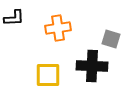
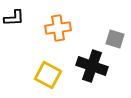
gray square: moved 4 px right
black cross: rotated 16 degrees clockwise
yellow square: rotated 28 degrees clockwise
